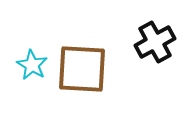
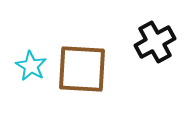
cyan star: moved 1 px left, 1 px down
